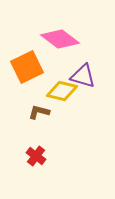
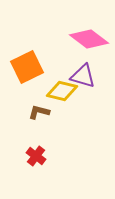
pink diamond: moved 29 px right
